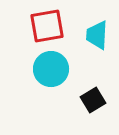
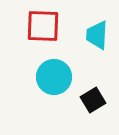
red square: moved 4 px left; rotated 12 degrees clockwise
cyan circle: moved 3 px right, 8 px down
